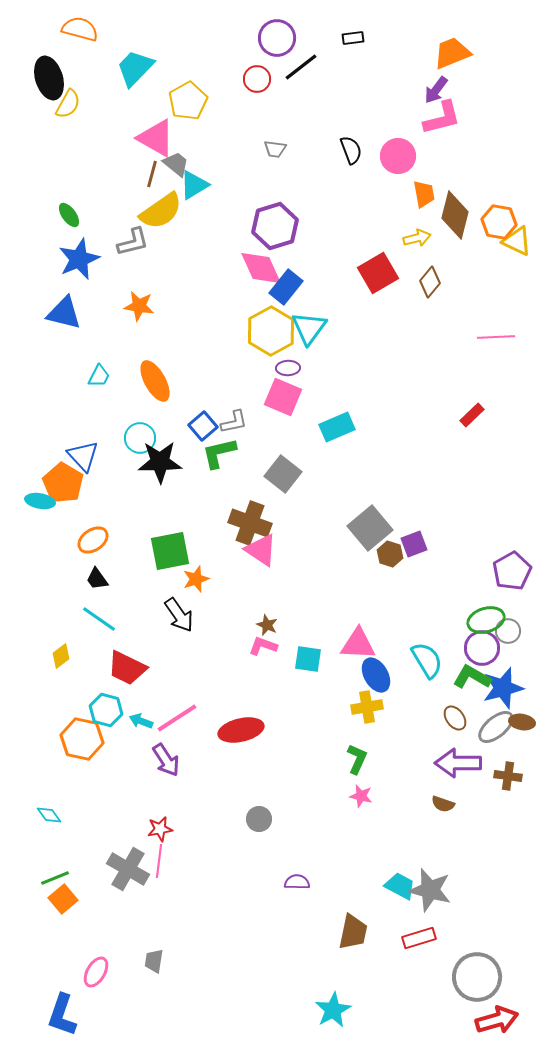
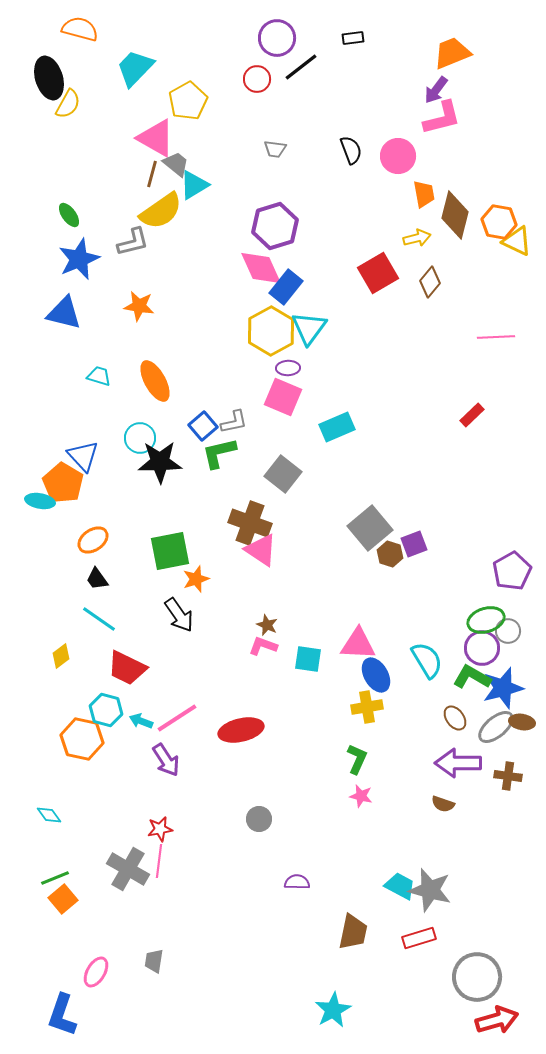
cyan trapezoid at (99, 376): rotated 100 degrees counterclockwise
